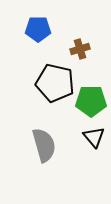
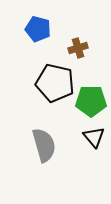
blue pentagon: rotated 15 degrees clockwise
brown cross: moved 2 px left, 1 px up
